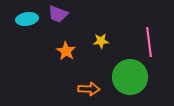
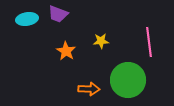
green circle: moved 2 px left, 3 px down
